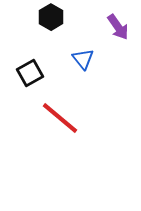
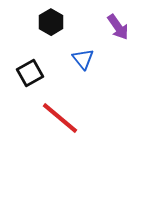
black hexagon: moved 5 px down
